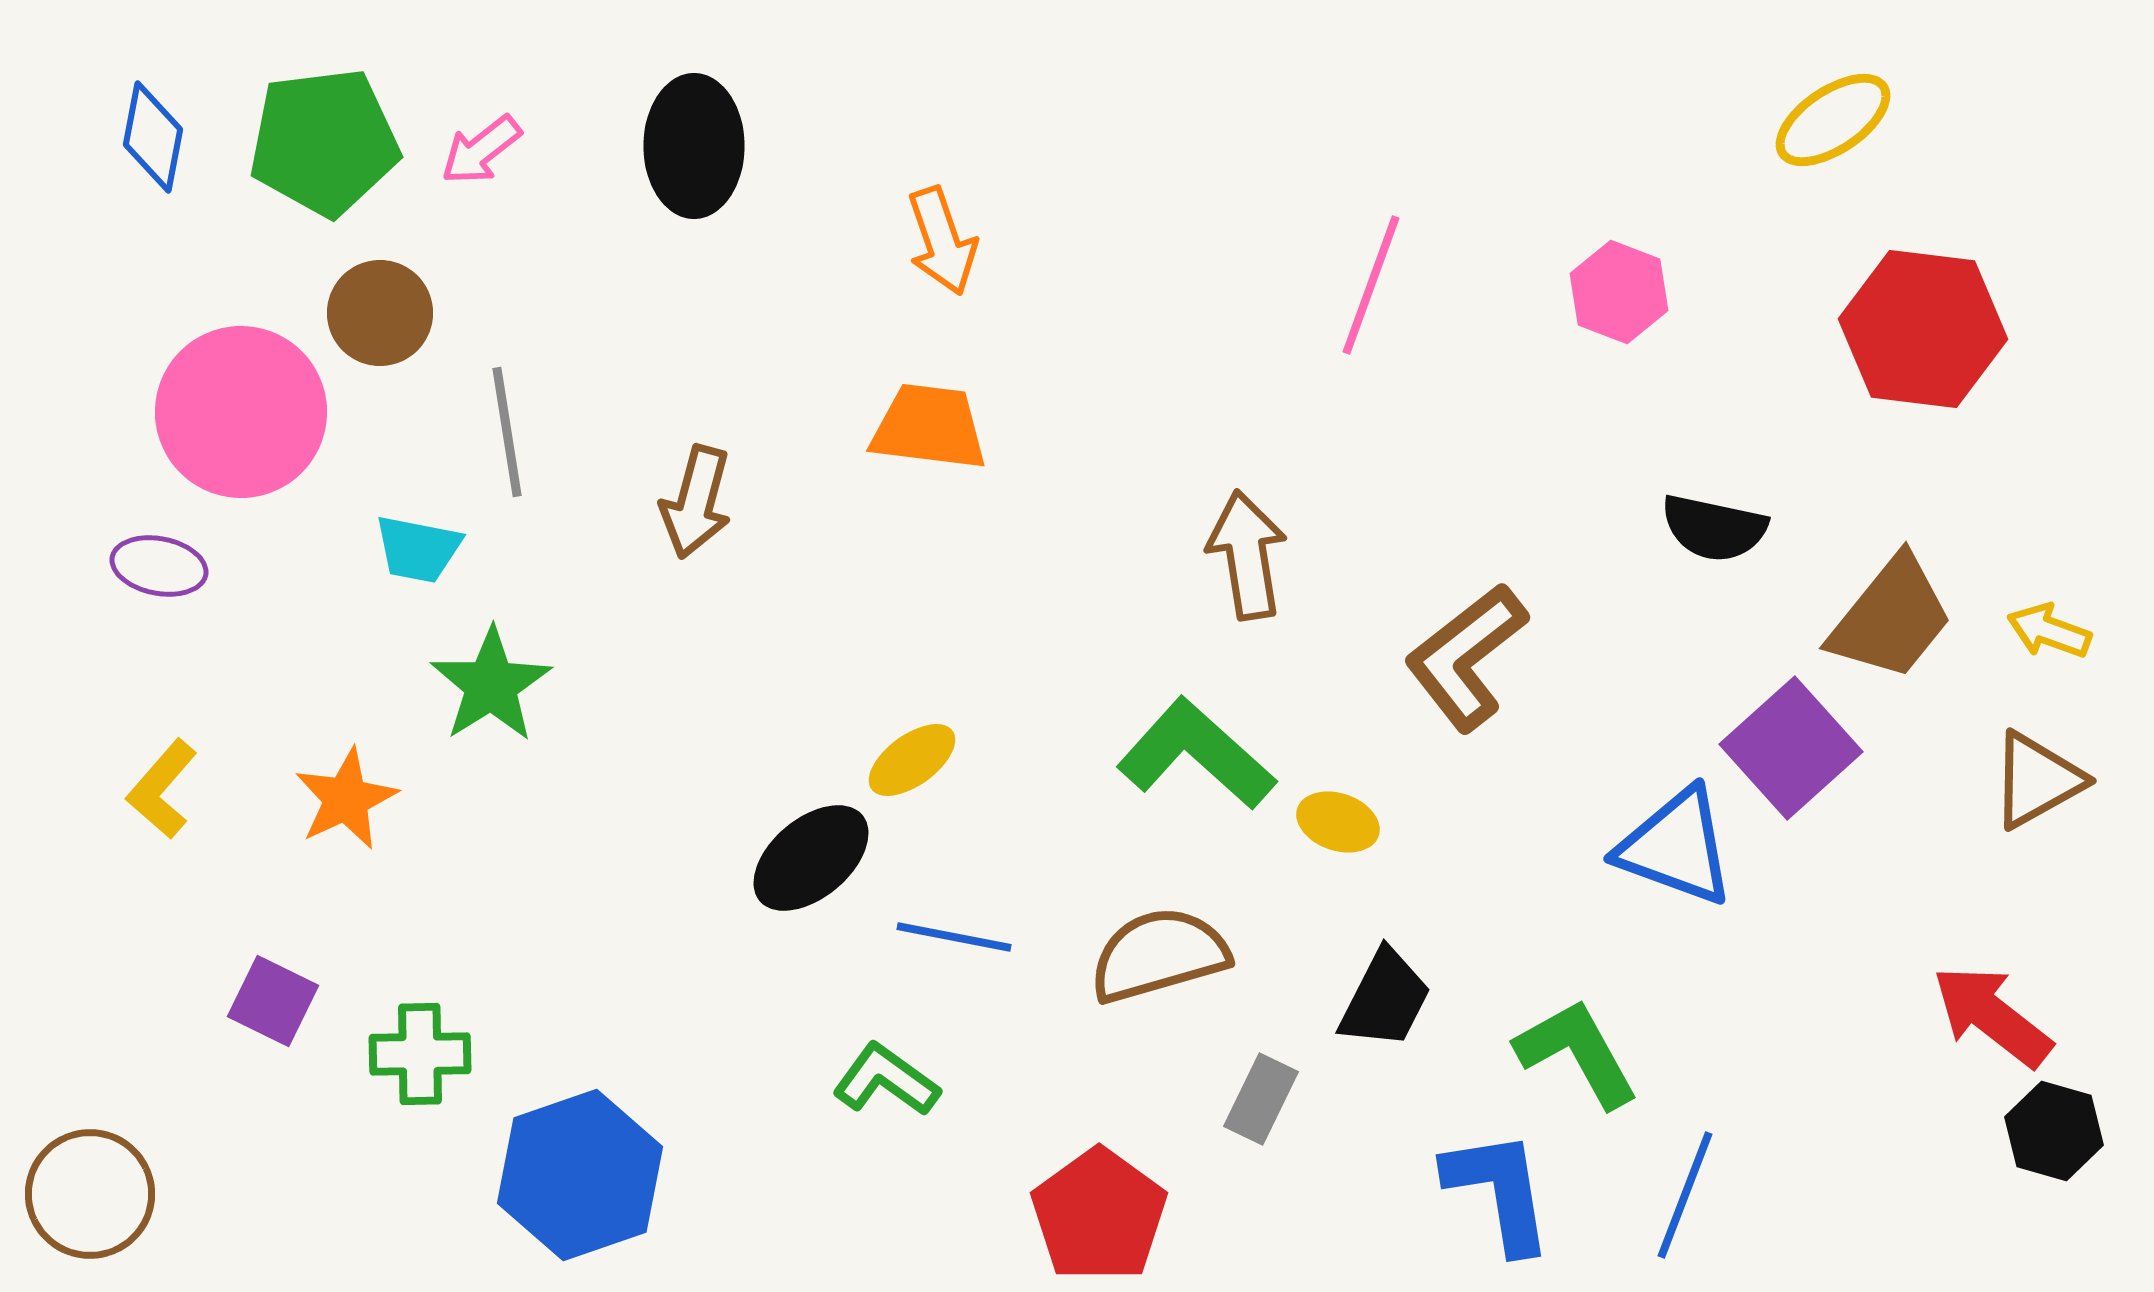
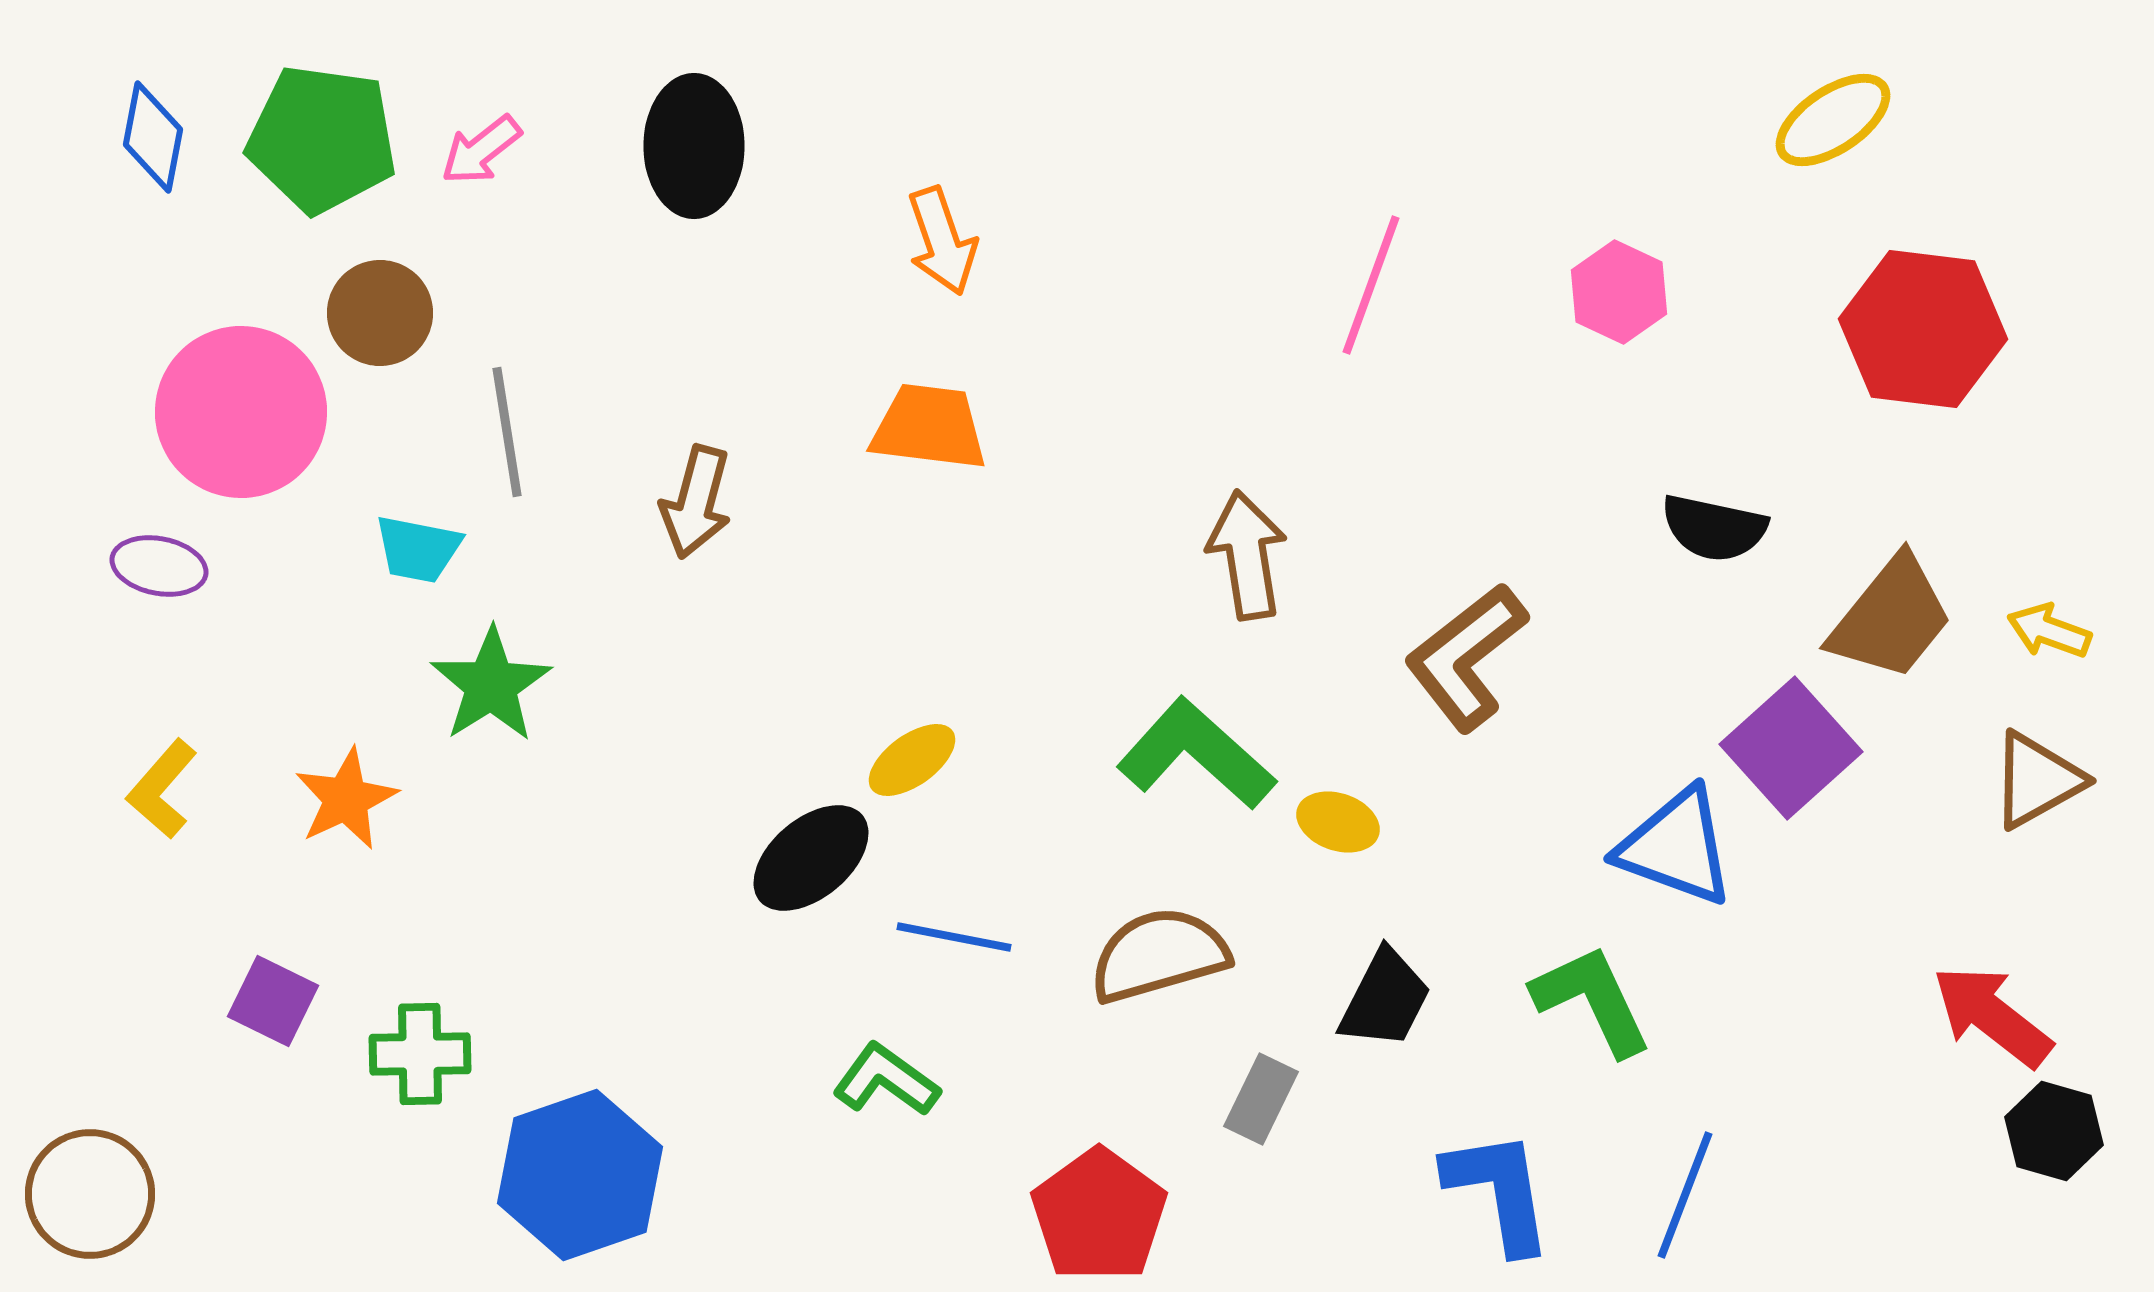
green pentagon at (324, 142): moved 2 px left, 3 px up; rotated 15 degrees clockwise
pink hexagon at (1619, 292): rotated 4 degrees clockwise
green L-shape at (1577, 1053): moved 15 px right, 53 px up; rotated 4 degrees clockwise
